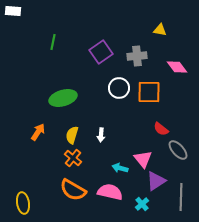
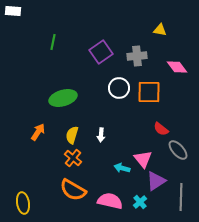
cyan arrow: moved 2 px right
pink semicircle: moved 9 px down
cyan cross: moved 2 px left, 2 px up
